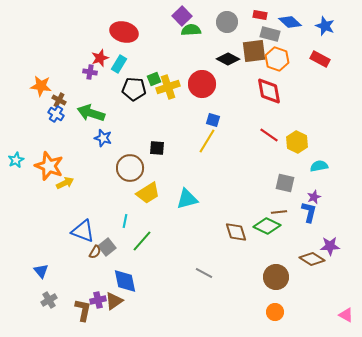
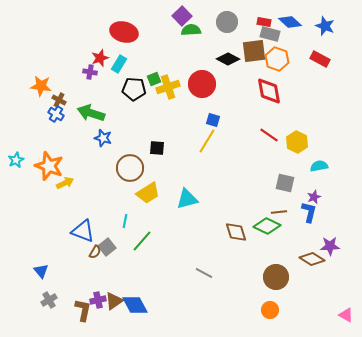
red rectangle at (260, 15): moved 4 px right, 7 px down
blue diamond at (125, 281): moved 10 px right, 24 px down; rotated 16 degrees counterclockwise
orange circle at (275, 312): moved 5 px left, 2 px up
